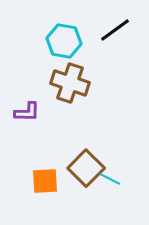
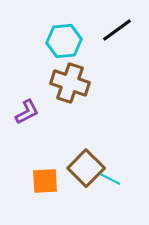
black line: moved 2 px right
cyan hexagon: rotated 16 degrees counterclockwise
purple L-shape: rotated 28 degrees counterclockwise
